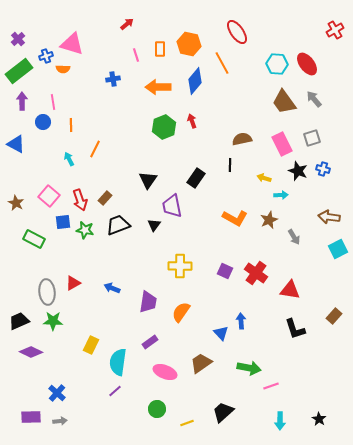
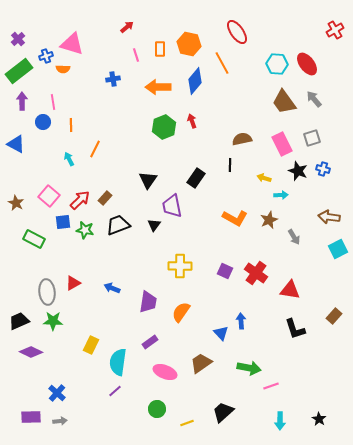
red arrow at (127, 24): moved 3 px down
red arrow at (80, 200): rotated 115 degrees counterclockwise
